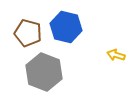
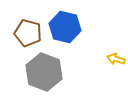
blue hexagon: moved 1 px left
yellow arrow: moved 4 px down
